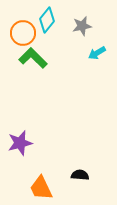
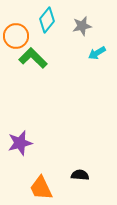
orange circle: moved 7 px left, 3 px down
